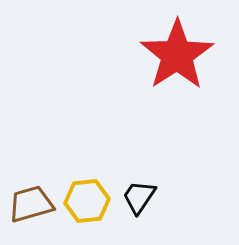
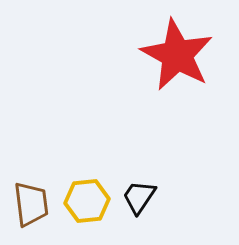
red star: rotated 10 degrees counterclockwise
brown trapezoid: rotated 99 degrees clockwise
